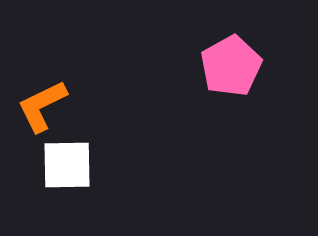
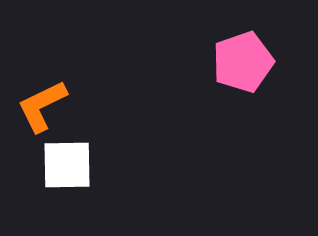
pink pentagon: moved 12 px right, 4 px up; rotated 10 degrees clockwise
